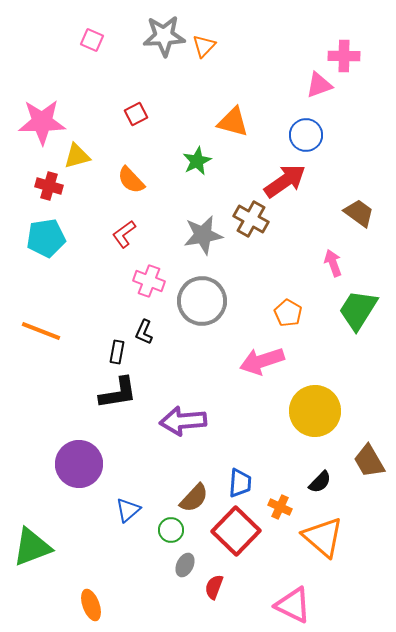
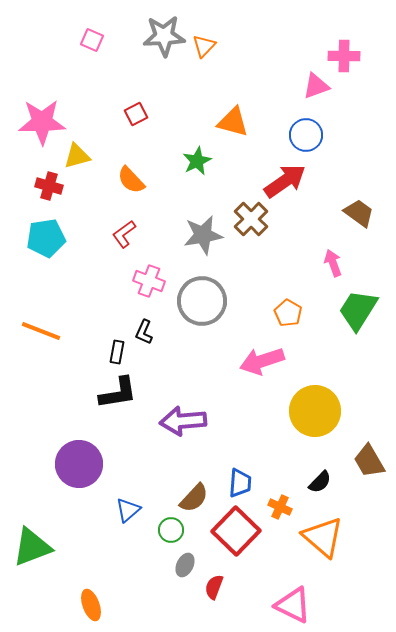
pink triangle at (319, 85): moved 3 px left, 1 px down
brown cross at (251, 219): rotated 16 degrees clockwise
